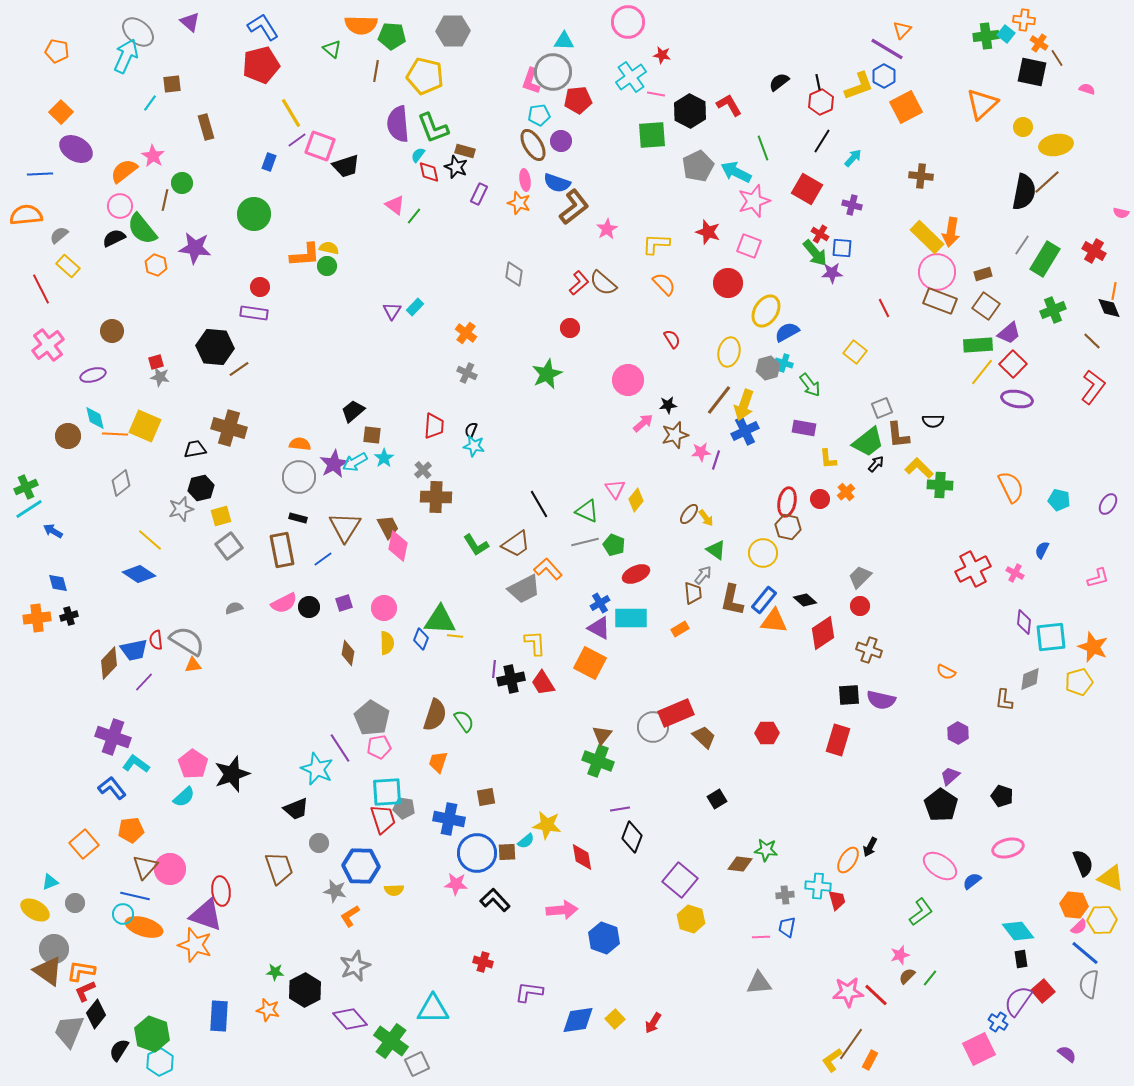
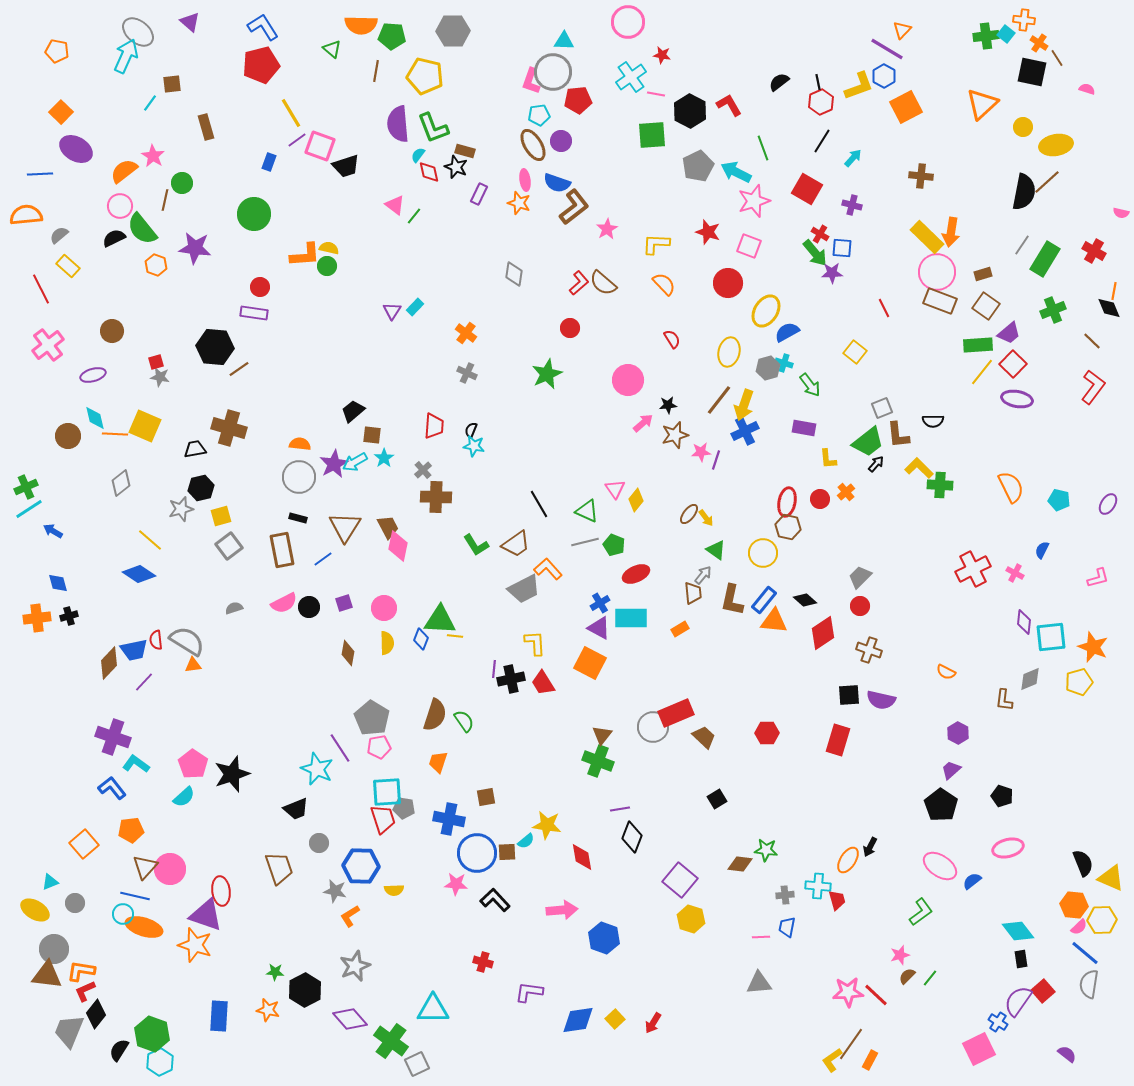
purple trapezoid at (950, 776): moved 1 px right, 6 px up
brown triangle at (48, 971): moved 1 px left, 4 px down; rotated 28 degrees counterclockwise
